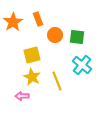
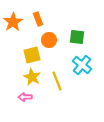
orange circle: moved 6 px left, 5 px down
pink arrow: moved 3 px right, 1 px down
